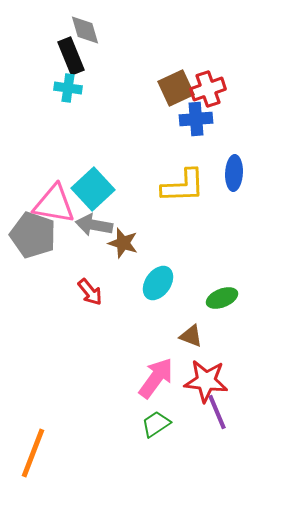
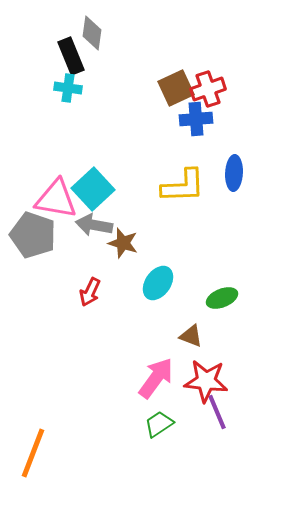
gray diamond: moved 7 px right, 3 px down; rotated 24 degrees clockwise
pink triangle: moved 2 px right, 5 px up
red arrow: rotated 64 degrees clockwise
green trapezoid: moved 3 px right
